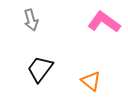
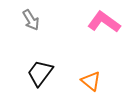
gray arrow: rotated 15 degrees counterclockwise
black trapezoid: moved 4 px down
